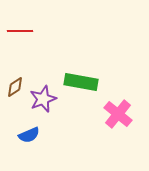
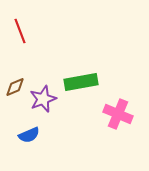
red line: rotated 70 degrees clockwise
green rectangle: rotated 20 degrees counterclockwise
brown diamond: rotated 10 degrees clockwise
pink cross: rotated 16 degrees counterclockwise
